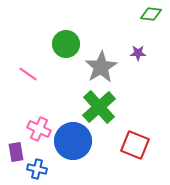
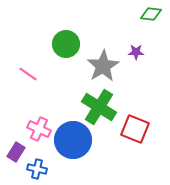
purple star: moved 2 px left, 1 px up
gray star: moved 2 px right, 1 px up
green cross: rotated 16 degrees counterclockwise
blue circle: moved 1 px up
red square: moved 16 px up
purple rectangle: rotated 42 degrees clockwise
